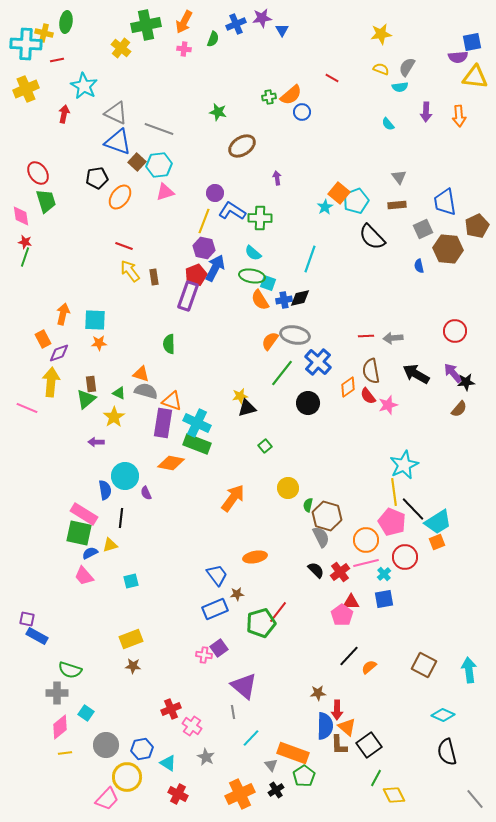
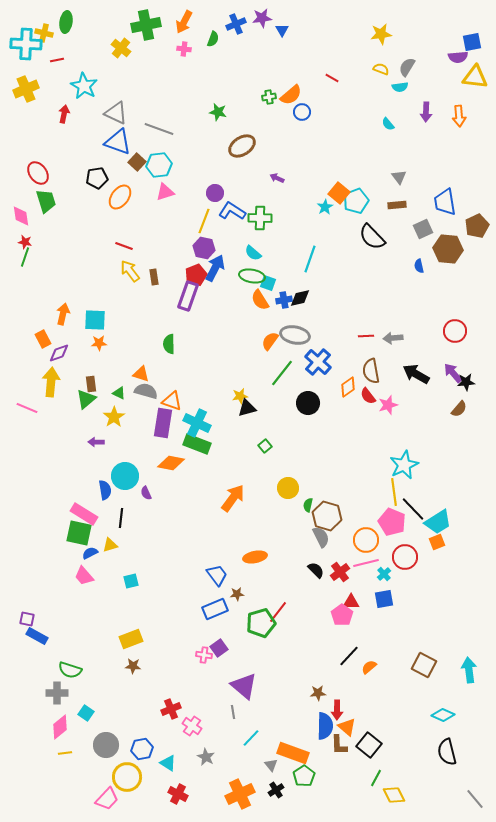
purple arrow at (277, 178): rotated 56 degrees counterclockwise
black square at (369, 745): rotated 15 degrees counterclockwise
